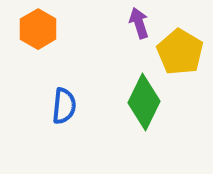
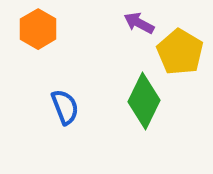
purple arrow: rotated 44 degrees counterclockwise
green diamond: moved 1 px up
blue semicircle: moved 1 px right, 1 px down; rotated 27 degrees counterclockwise
